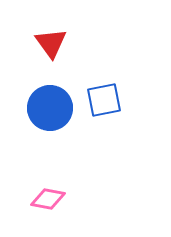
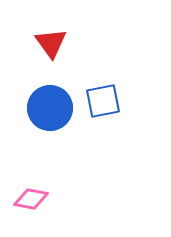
blue square: moved 1 px left, 1 px down
pink diamond: moved 17 px left
